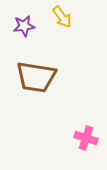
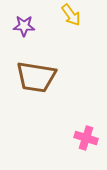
yellow arrow: moved 9 px right, 2 px up
purple star: rotated 10 degrees clockwise
